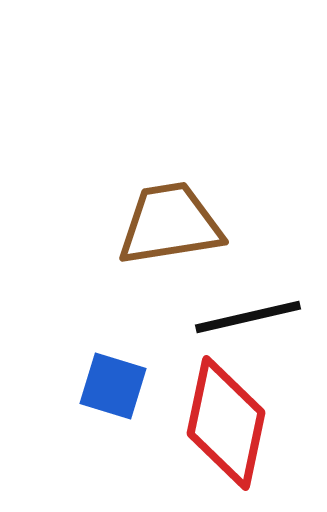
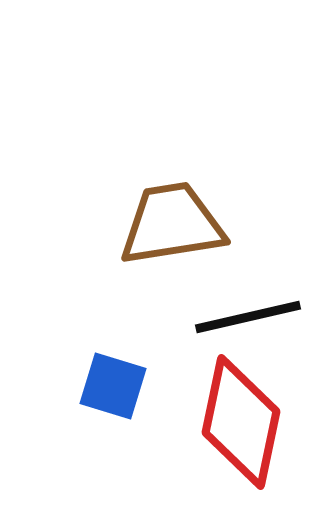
brown trapezoid: moved 2 px right
red diamond: moved 15 px right, 1 px up
